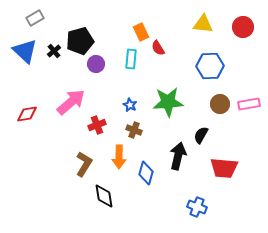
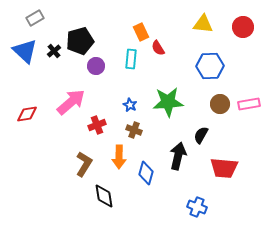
purple circle: moved 2 px down
